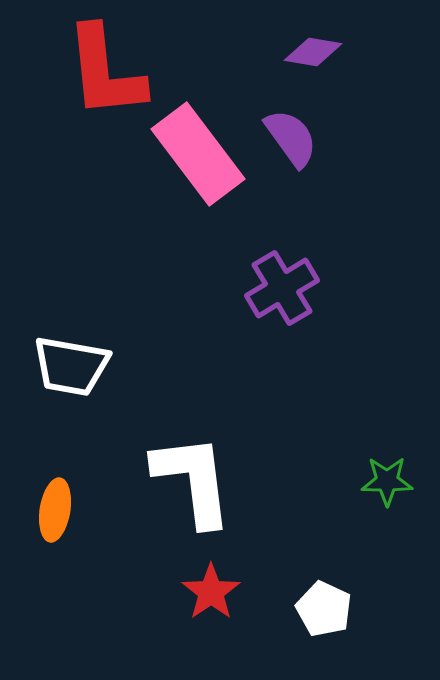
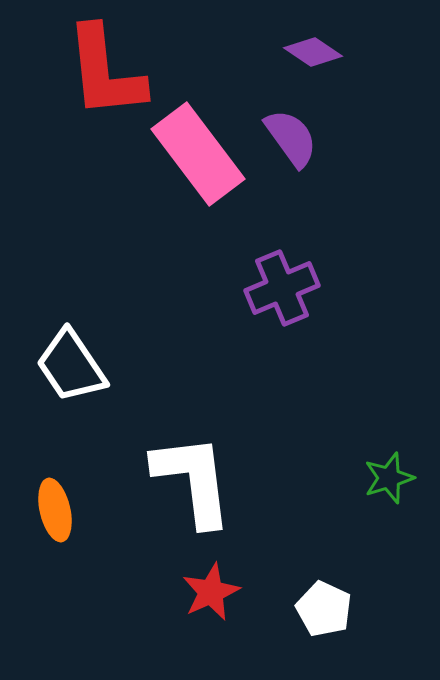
purple diamond: rotated 24 degrees clockwise
purple cross: rotated 8 degrees clockwise
white trapezoid: rotated 46 degrees clockwise
green star: moved 2 px right, 3 px up; rotated 18 degrees counterclockwise
orange ellipse: rotated 22 degrees counterclockwise
red star: rotated 10 degrees clockwise
